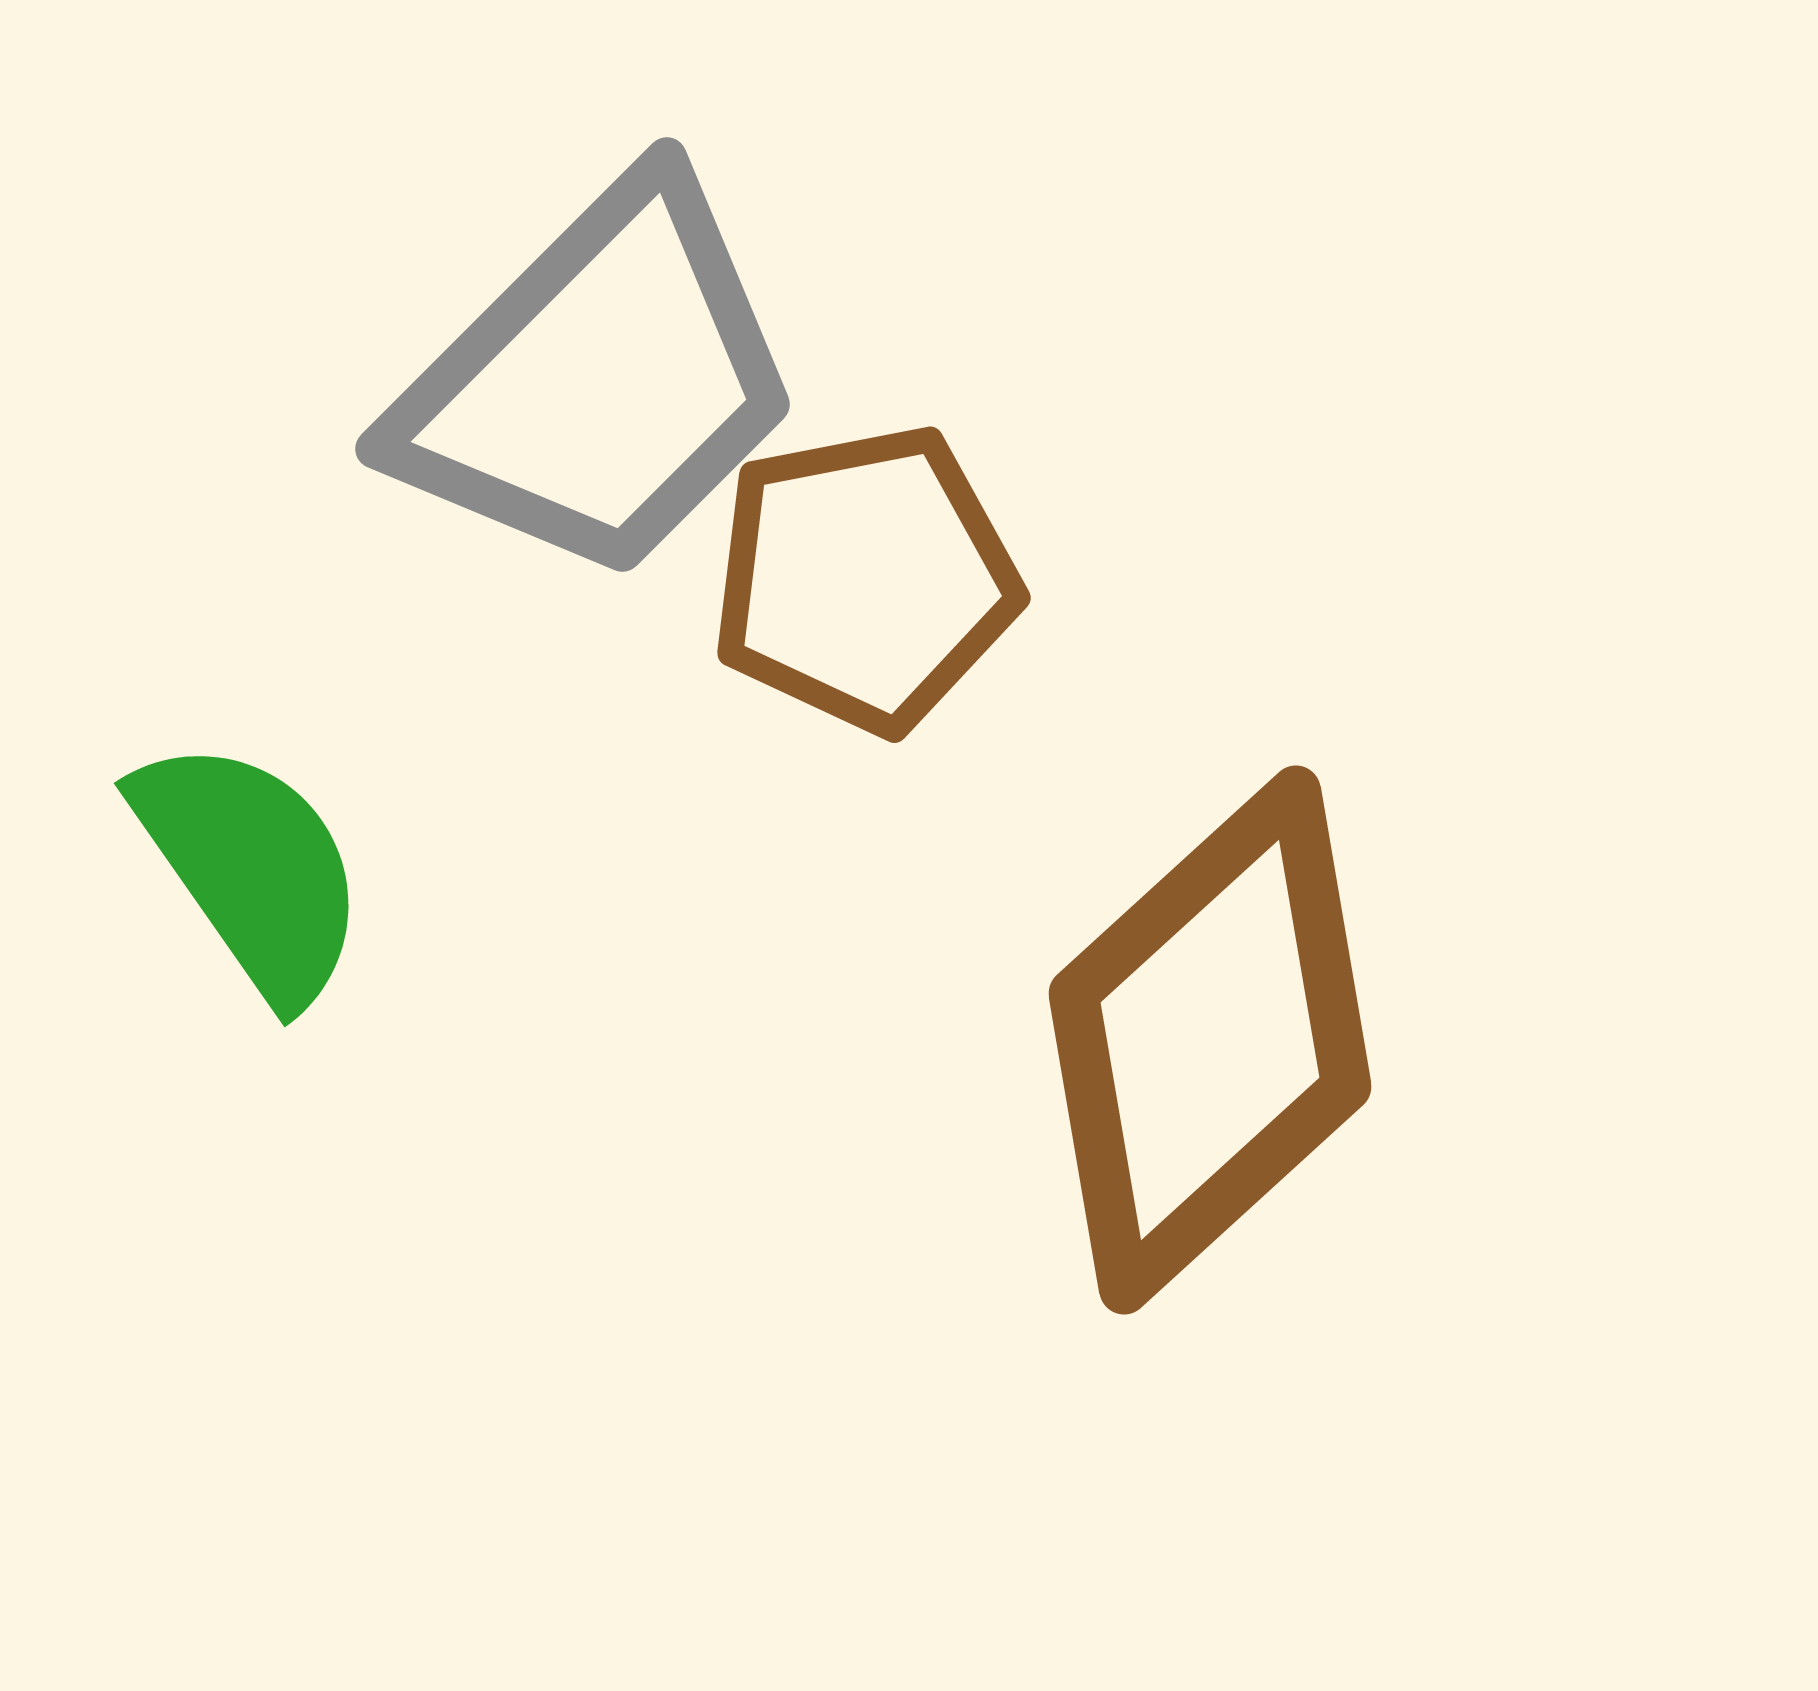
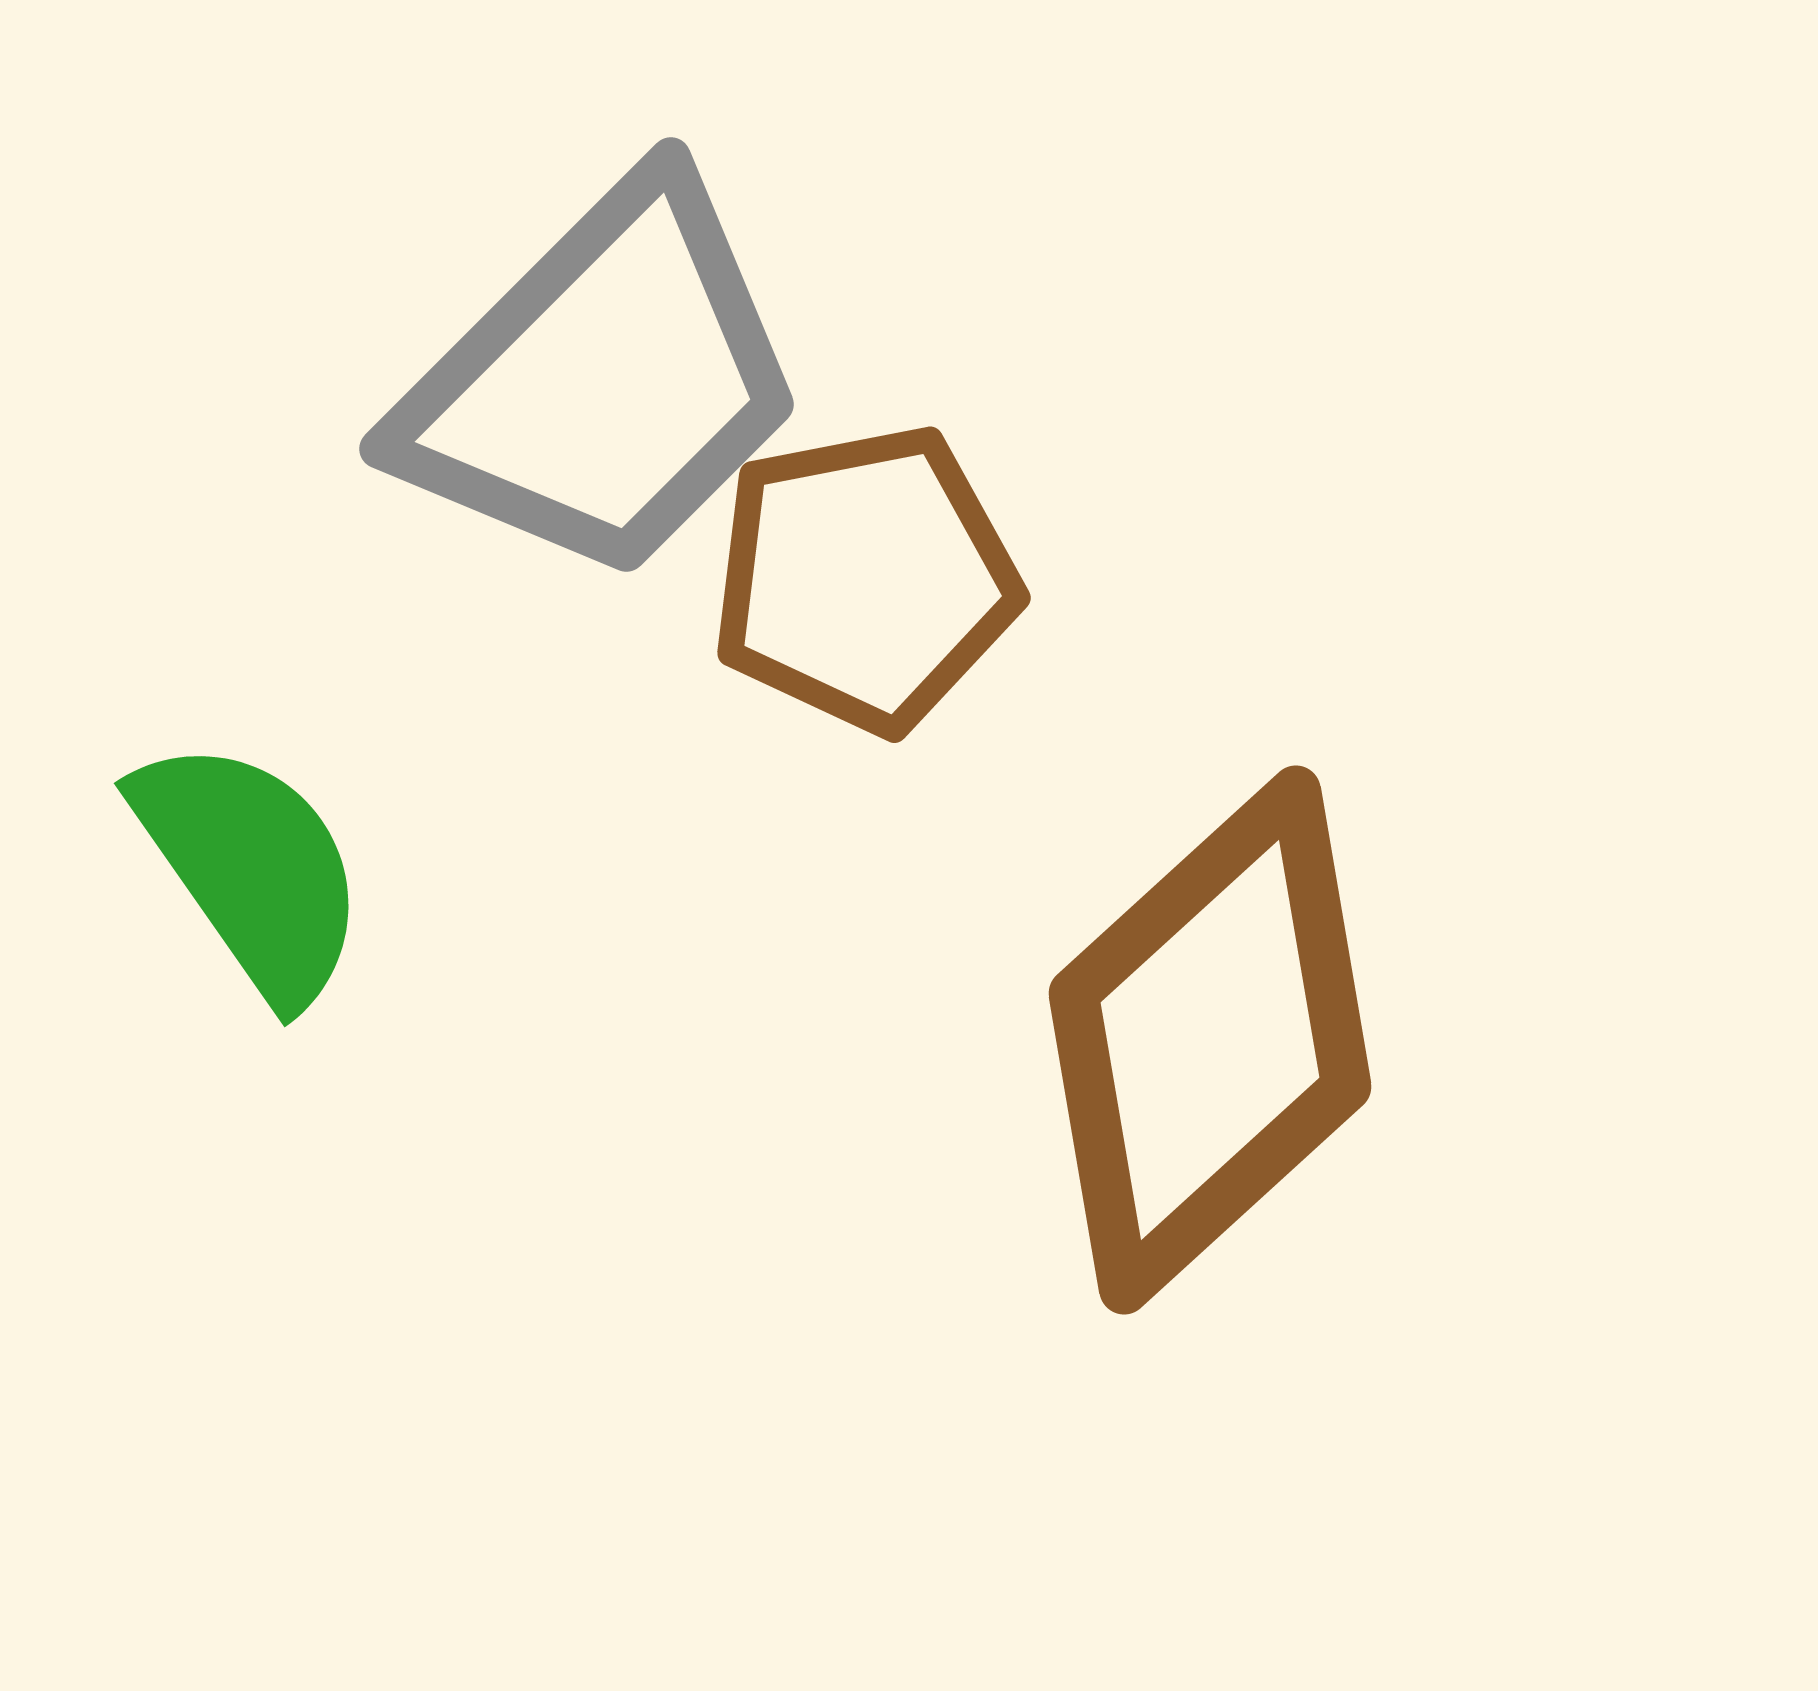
gray trapezoid: moved 4 px right
